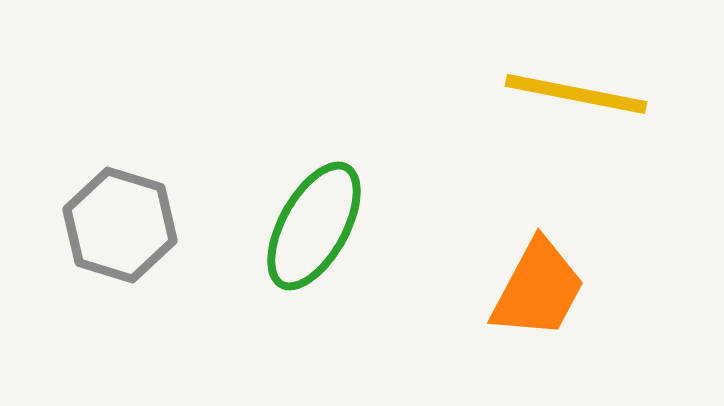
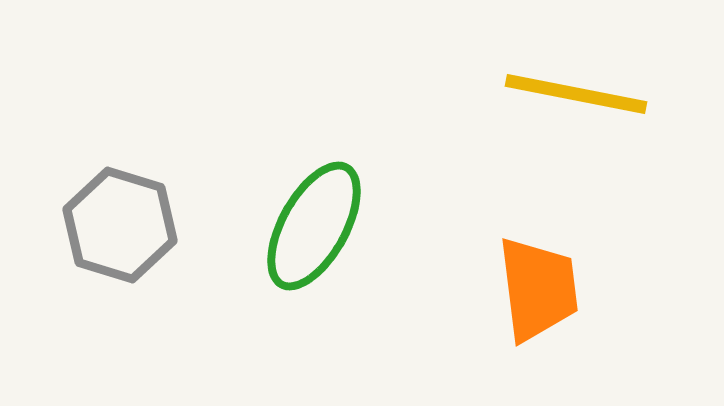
orange trapezoid: rotated 35 degrees counterclockwise
